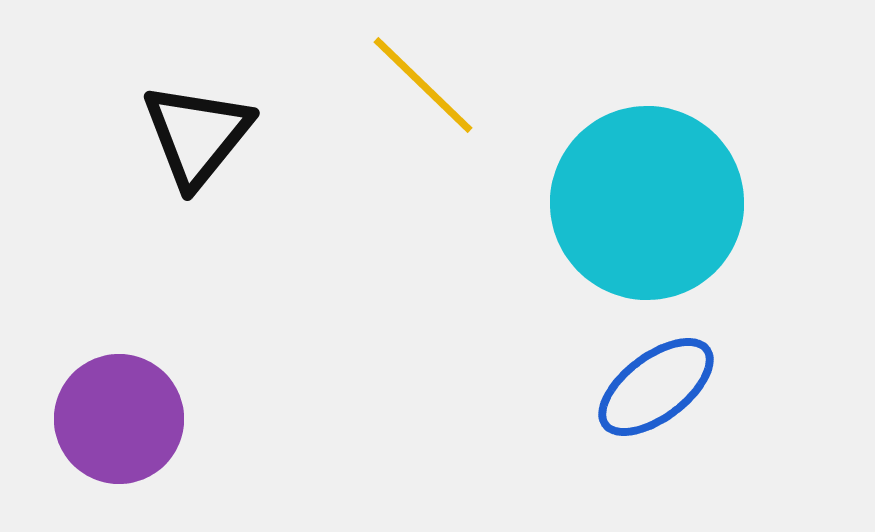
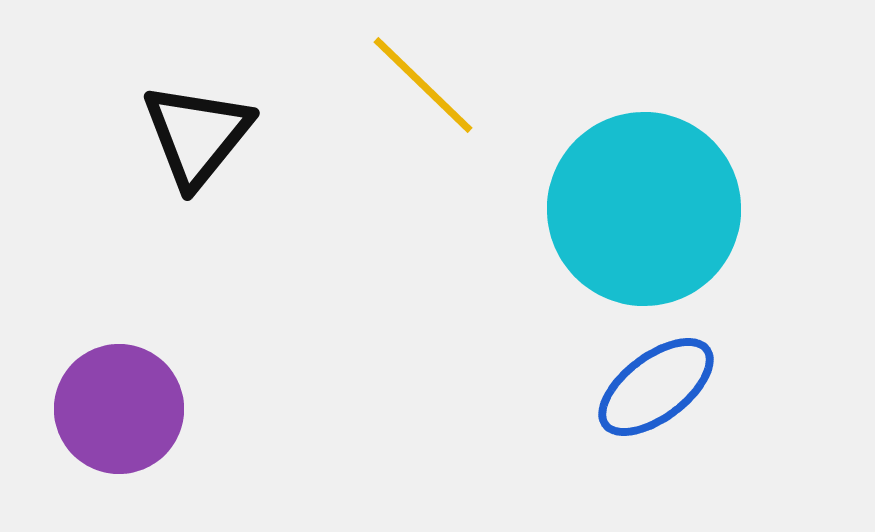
cyan circle: moved 3 px left, 6 px down
purple circle: moved 10 px up
